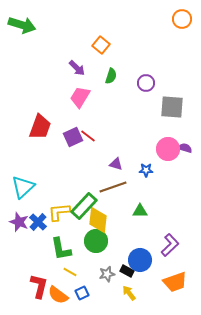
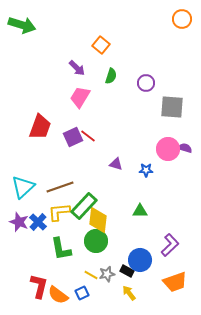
brown line: moved 53 px left
yellow line: moved 21 px right, 3 px down
